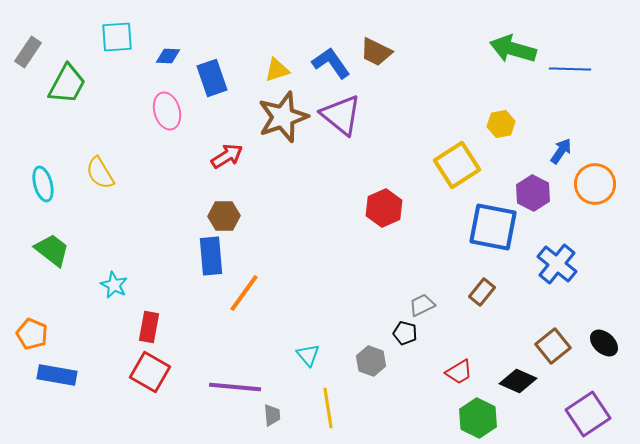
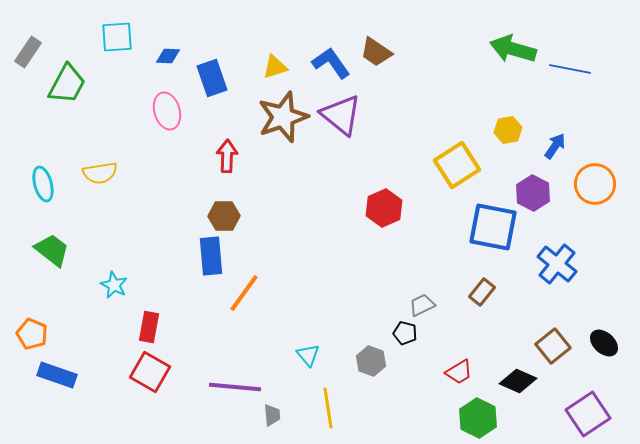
brown trapezoid at (376, 52): rotated 8 degrees clockwise
blue line at (570, 69): rotated 9 degrees clockwise
yellow triangle at (277, 70): moved 2 px left, 3 px up
yellow hexagon at (501, 124): moved 7 px right, 6 px down
blue arrow at (561, 151): moved 6 px left, 5 px up
red arrow at (227, 156): rotated 56 degrees counterclockwise
yellow semicircle at (100, 173): rotated 68 degrees counterclockwise
blue rectangle at (57, 375): rotated 9 degrees clockwise
